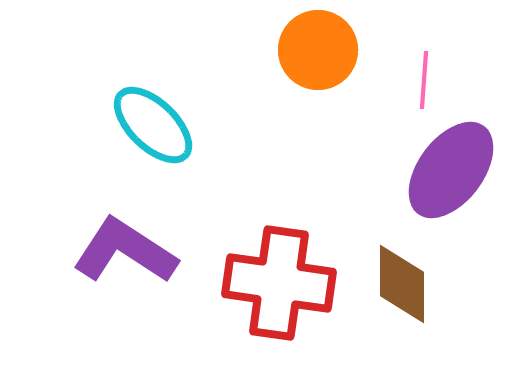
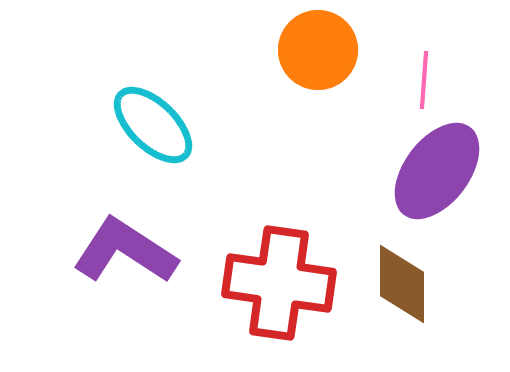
purple ellipse: moved 14 px left, 1 px down
